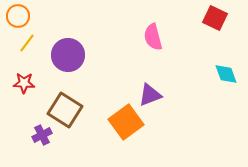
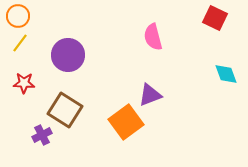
yellow line: moved 7 px left
